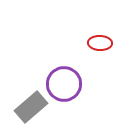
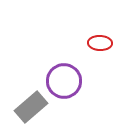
purple circle: moved 3 px up
